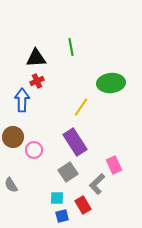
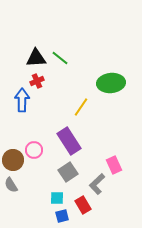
green line: moved 11 px left, 11 px down; rotated 42 degrees counterclockwise
brown circle: moved 23 px down
purple rectangle: moved 6 px left, 1 px up
